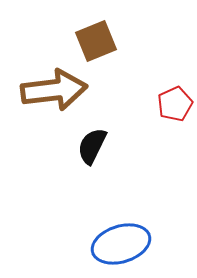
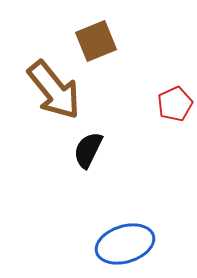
brown arrow: rotated 58 degrees clockwise
black semicircle: moved 4 px left, 4 px down
blue ellipse: moved 4 px right
